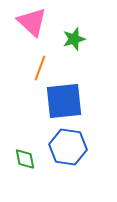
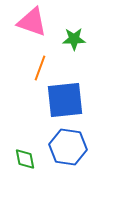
pink triangle: rotated 24 degrees counterclockwise
green star: rotated 15 degrees clockwise
blue square: moved 1 px right, 1 px up
